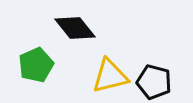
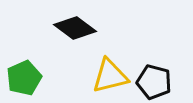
black diamond: rotated 15 degrees counterclockwise
green pentagon: moved 12 px left, 13 px down
